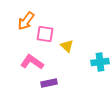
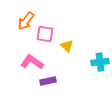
purple rectangle: moved 1 px left, 2 px up
